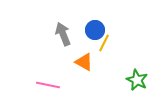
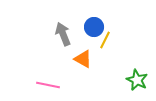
blue circle: moved 1 px left, 3 px up
yellow line: moved 1 px right, 3 px up
orange triangle: moved 1 px left, 3 px up
